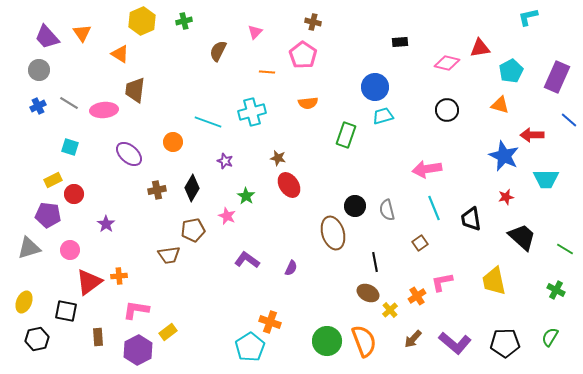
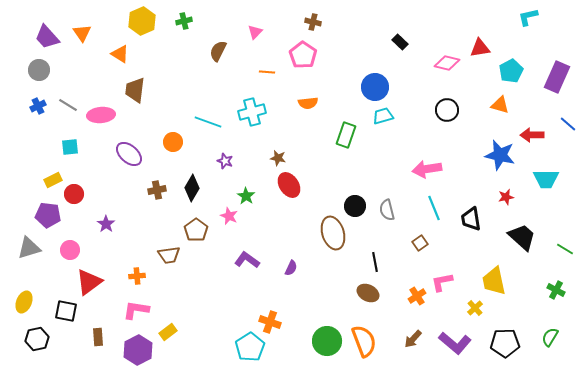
black rectangle at (400, 42): rotated 49 degrees clockwise
gray line at (69, 103): moved 1 px left, 2 px down
pink ellipse at (104, 110): moved 3 px left, 5 px down
blue line at (569, 120): moved 1 px left, 4 px down
cyan square at (70, 147): rotated 24 degrees counterclockwise
blue star at (504, 156): moved 4 px left, 1 px up; rotated 12 degrees counterclockwise
pink star at (227, 216): moved 2 px right
brown pentagon at (193, 230): moved 3 px right; rotated 25 degrees counterclockwise
orange cross at (119, 276): moved 18 px right
yellow cross at (390, 310): moved 85 px right, 2 px up
